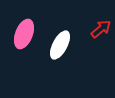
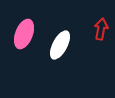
red arrow: rotated 40 degrees counterclockwise
